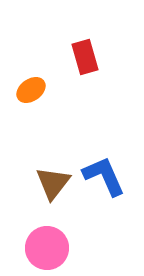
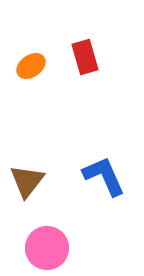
orange ellipse: moved 24 px up
brown triangle: moved 26 px left, 2 px up
